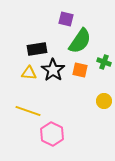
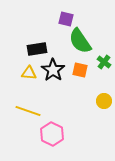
green semicircle: rotated 112 degrees clockwise
green cross: rotated 16 degrees clockwise
